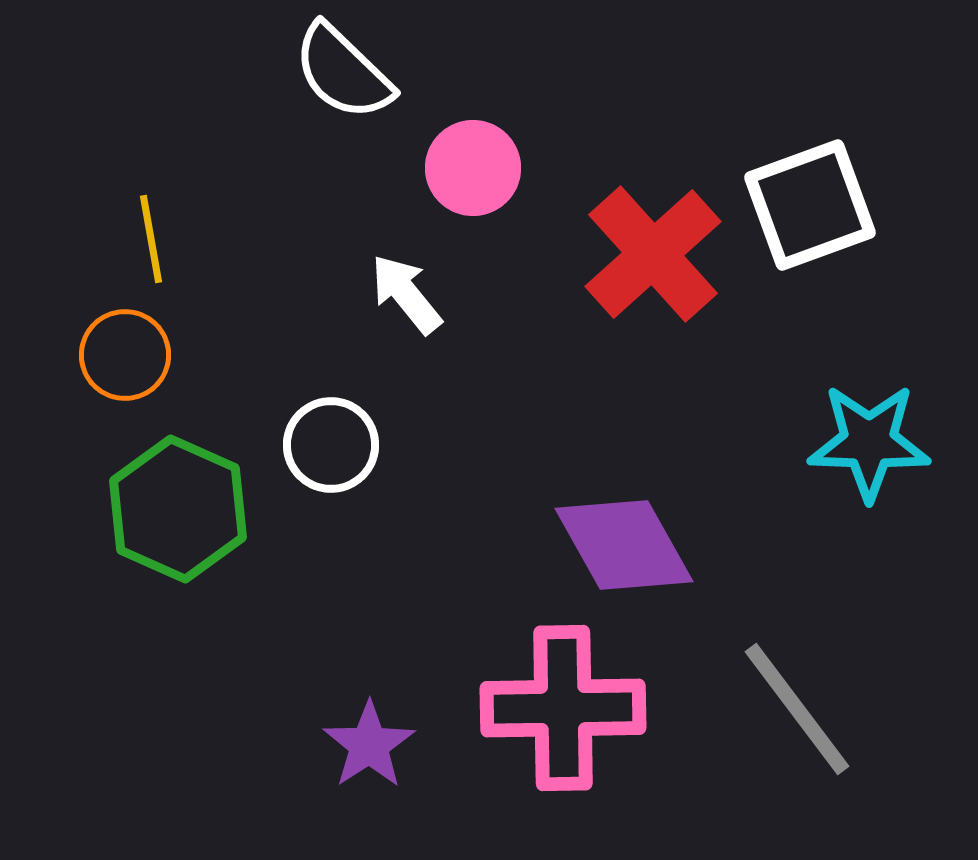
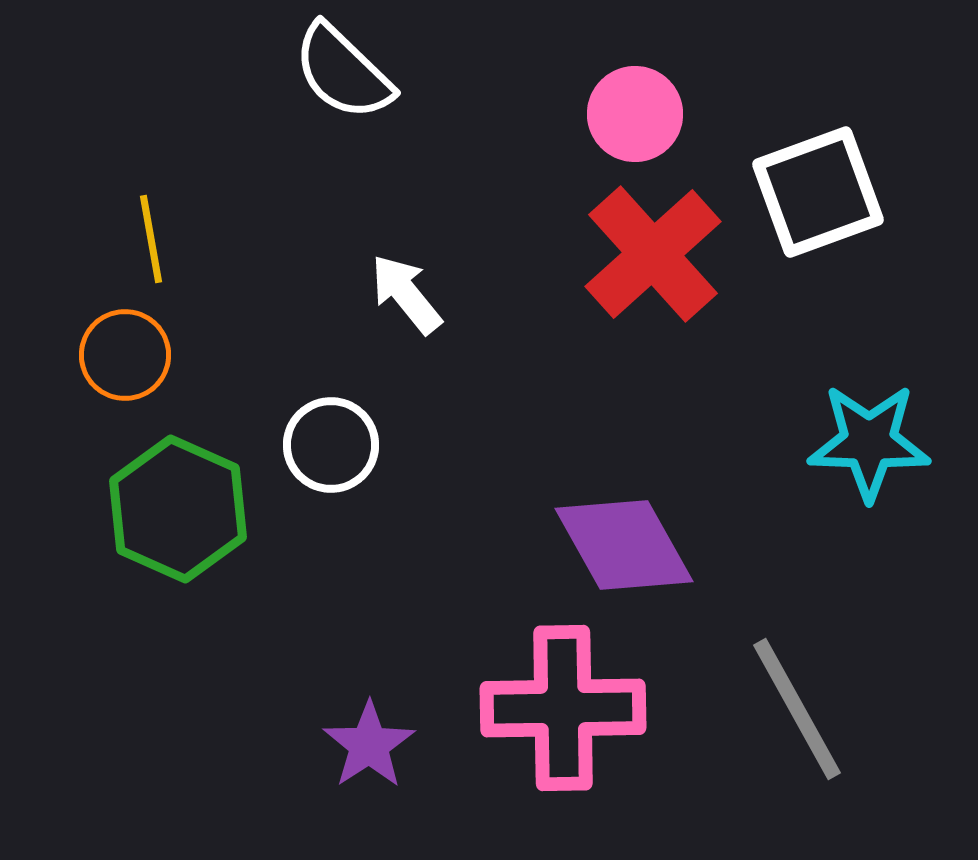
pink circle: moved 162 px right, 54 px up
white square: moved 8 px right, 13 px up
gray line: rotated 8 degrees clockwise
